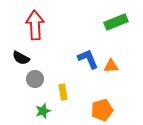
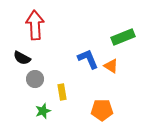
green rectangle: moved 7 px right, 15 px down
black semicircle: moved 1 px right
orange triangle: rotated 35 degrees clockwise
yellow rectangle: moved 1 px left
orange pentagon: rotated 15 degrees clockwise
